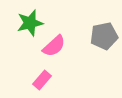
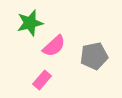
gray pentagon: moved 10 px left, 20 px down
